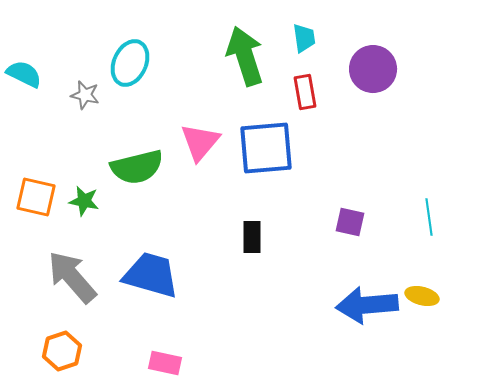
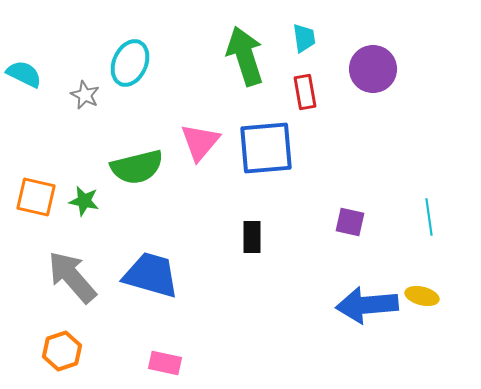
gray star: rotated 12 degrees clockwise
